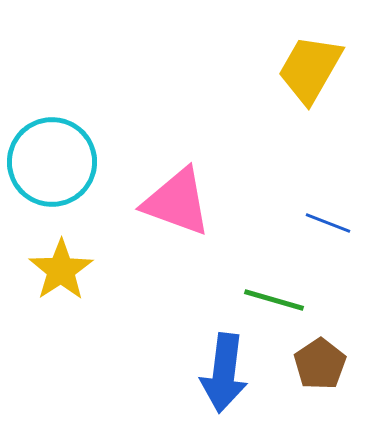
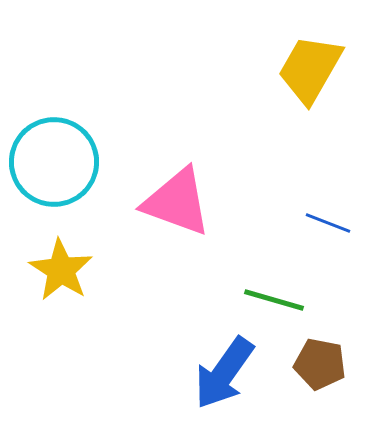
cyan circle: moved 2 px right
yellow star: rotated 6 degrees counterclockwise
brown pentagon: rotated 27 degrees counterclockwise
blue arrow: rotated 28 degrees clockwise
